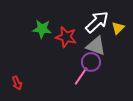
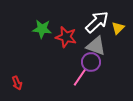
pink line: moved 1 px left, 1 px down
